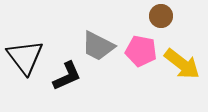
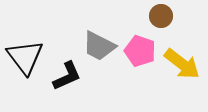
gray trapezoid: moved 1 px right
pink pentagon: moved 1 px left; rotated 8 degrees clockwise
